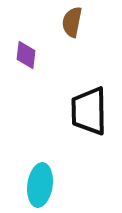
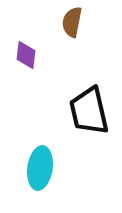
black trapezoid: rotated 12 degrees counterclockwise
cyan ellipse: moved 17 px up
